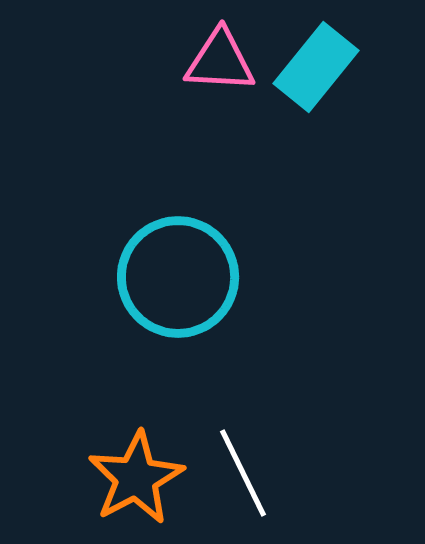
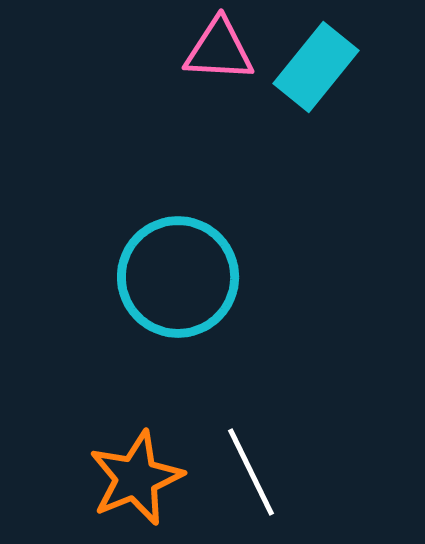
pink triangle: moved 1 px left, 11 px up
white line: moved 8 px right, 1 px up
orange star: rotated 6 degrees clockwise
